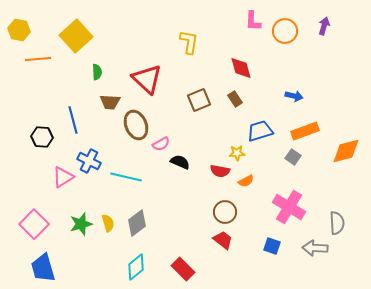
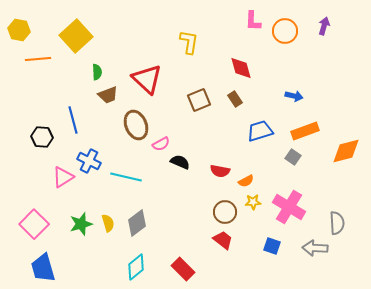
brown trapezoid at (110, 102): moved 2 px left, 7 px up; rotated 25 degrees counterclockwise
yellow star at (237, 153): moved 16 px right, 49 px down
